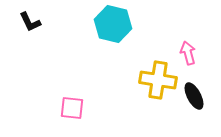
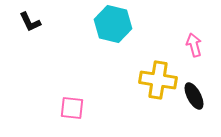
pink arrow: moved 6 px right, 8 px up
